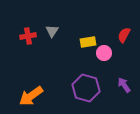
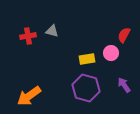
gray triangle: rotated 48 degrees counterclockwise
yellow rectangle: moved 1 px left, 17 px down
pink circle: moved 7 px right
orange arrow: moved 2 px left
